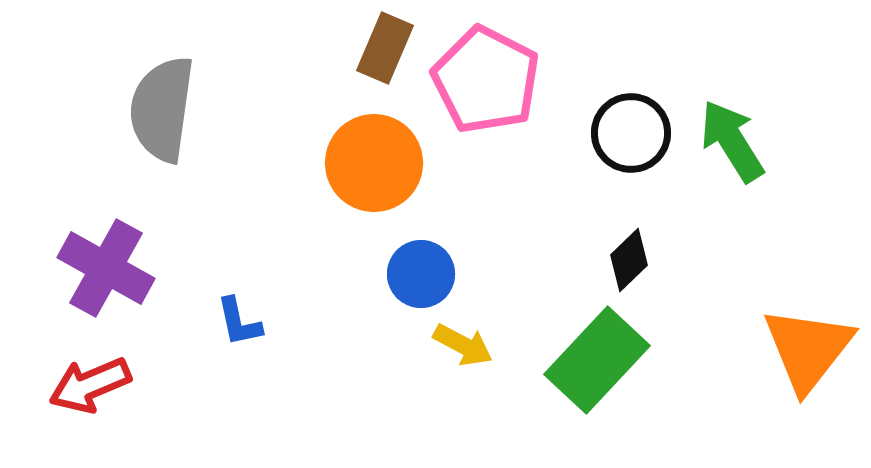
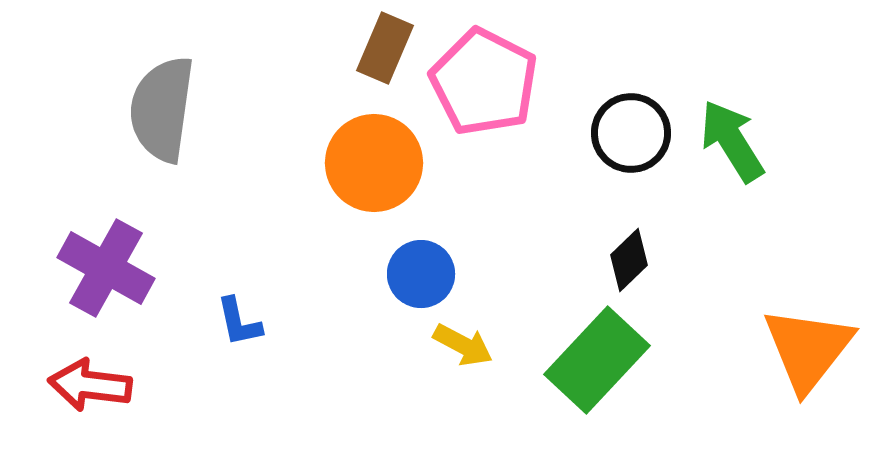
pink pentagon: moved 2 px left, 2 px down
red arrow: rotated 30 degrees clockwise
